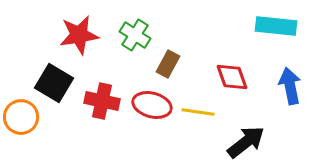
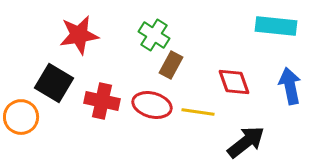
green cross: moved 19 px right
brown rectangle: moved 3 px right, 1 px down
red diamond: moved 2 px right, 5 px down
